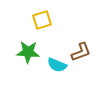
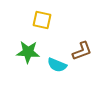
yellow square: rotated 30 degrees clockwise
brown L-shape: moved 1 px right, 1 px up
